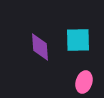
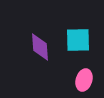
pink ellipse: moved 2 px up
